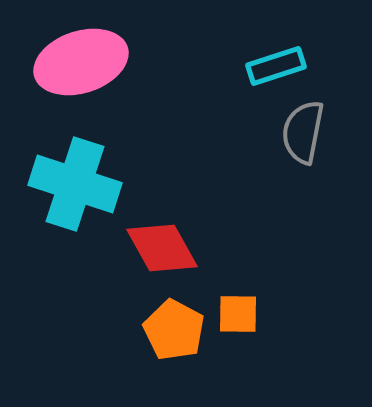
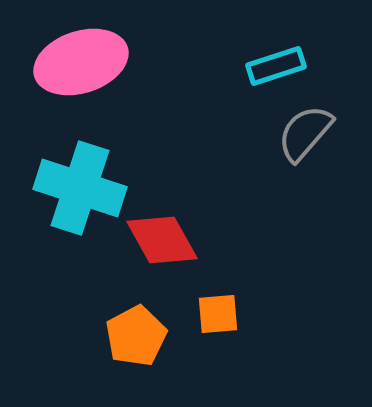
gray semicircle: moved 2 px right, 1 px down; rotated 30 degrees clockwise
cyan cross: moved 5 px right, 4 px down
red diamond: moved 8 px up
orange square: moved 20 px left; rotated 6 degrees counterclockwise
orange pentagon: moved 38 px left, 6 px down; rotated 16 degrees clockwise
